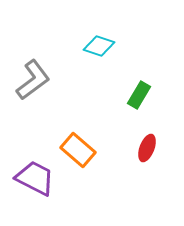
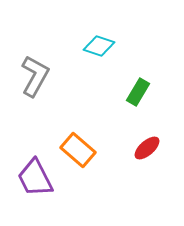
gray L-shape: moved 2 px right, 4 px up; rotated 24 degrees counterclockwise
green rectangle: moved 1 px left, 3 px up
red ellipse: rotated 28 degrees clockwise
purple trapezoid: rotated 144 degrees counterclockwise
